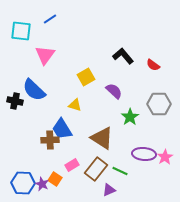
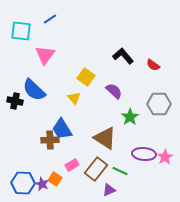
yellow square: rotated 24 degrees counterclockwise
yellow triangle: moved 1 px left, 7 px up; rotated 32 degrees clockwise
brown triangle: moved 3 px right
